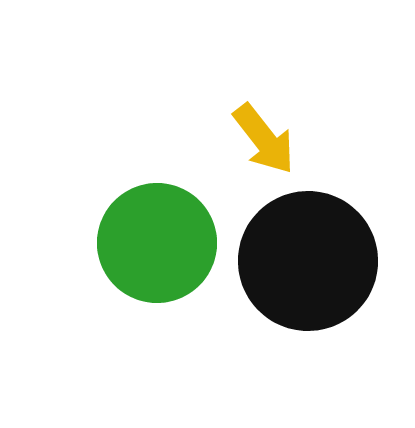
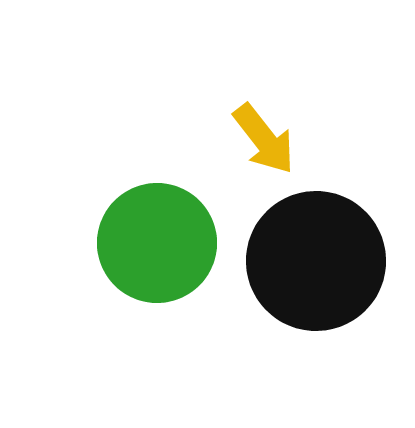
black circle: moved 8 px right
